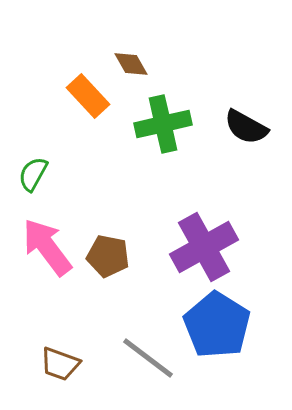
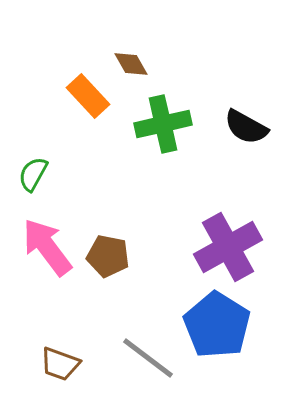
purple cross: moved 24 px right
